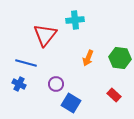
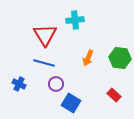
red triangle: rotated 10 degrees counterclockwise
blue line: moved 18 px right
